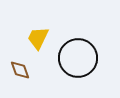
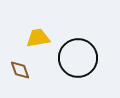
yellow trapezoid: rotated 55 degrees clockwise
